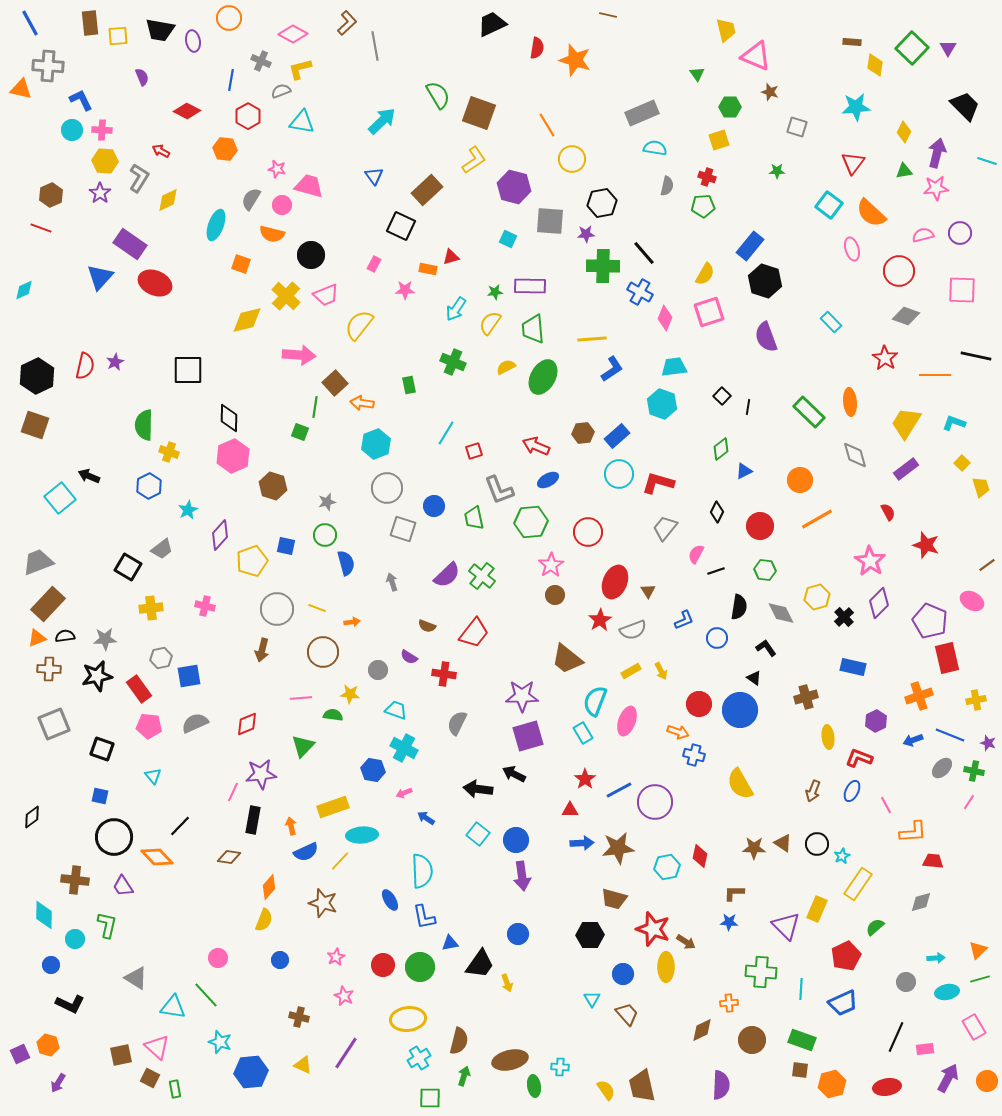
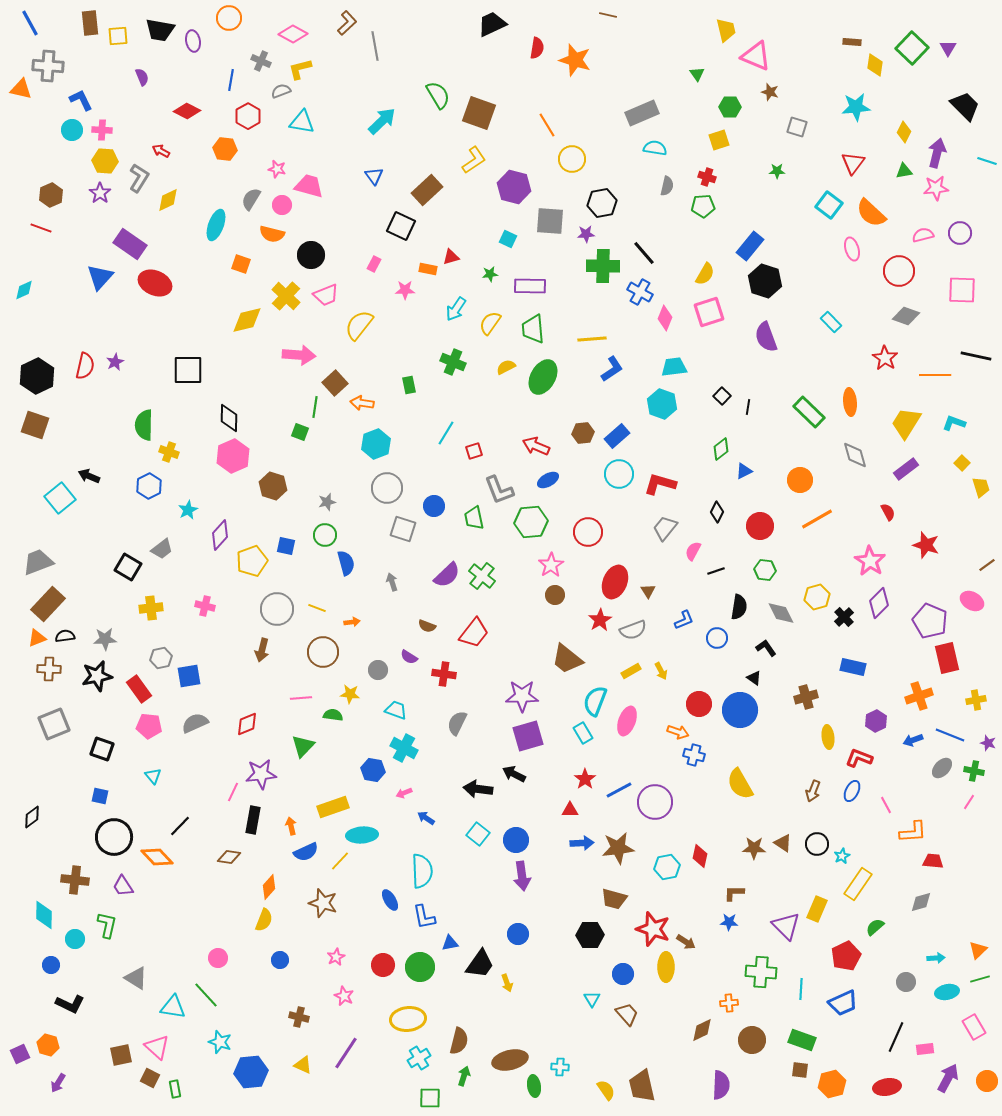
green star at (495, 292): moved 5 px left, 18 px up
red L-shape at (658, 483): moved 2 px right, 1 px down
pink semicircle at (696, 554): moved 3 px left, 3 px up
